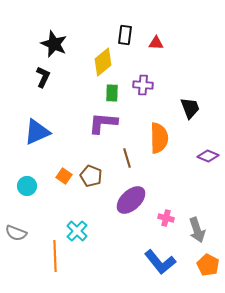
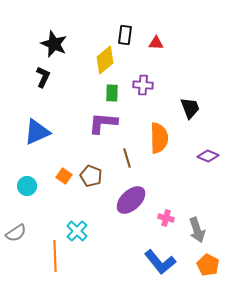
yellow diamond: moved 2 px right, 2 px up
gray semicircle: rotated 55 degrees counterclockwise
